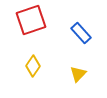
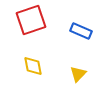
blue rectangle: moved 2 px up; rotated 25 degrees counterclockwise
yellow diamond: rotated 45 degrees counterclockwise
